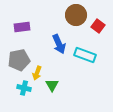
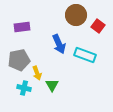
yellow arrow: rotated 40 degrees counterclockwise
